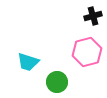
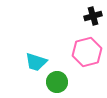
cyan trapezoid: moved 8 px right
